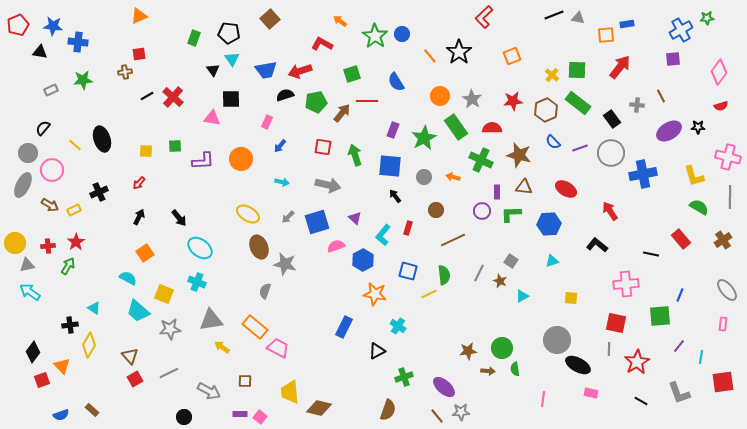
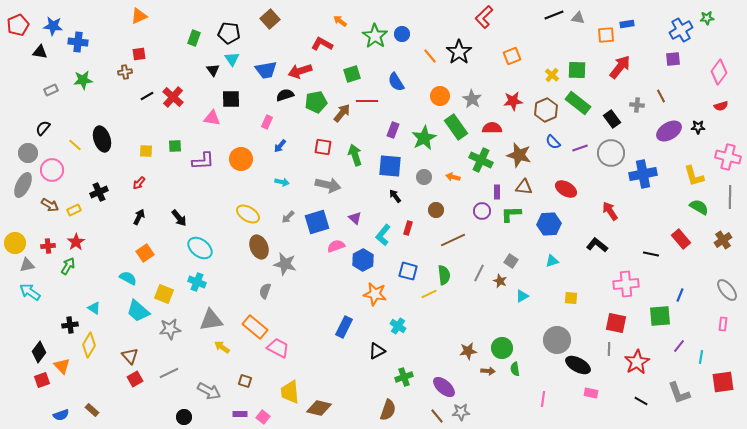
black diamond at (33, 352): moved 6 px right
brown square at (245, 381): rotated 16 degrees clockwise
pink square at (260, 417): moved 3 px right
